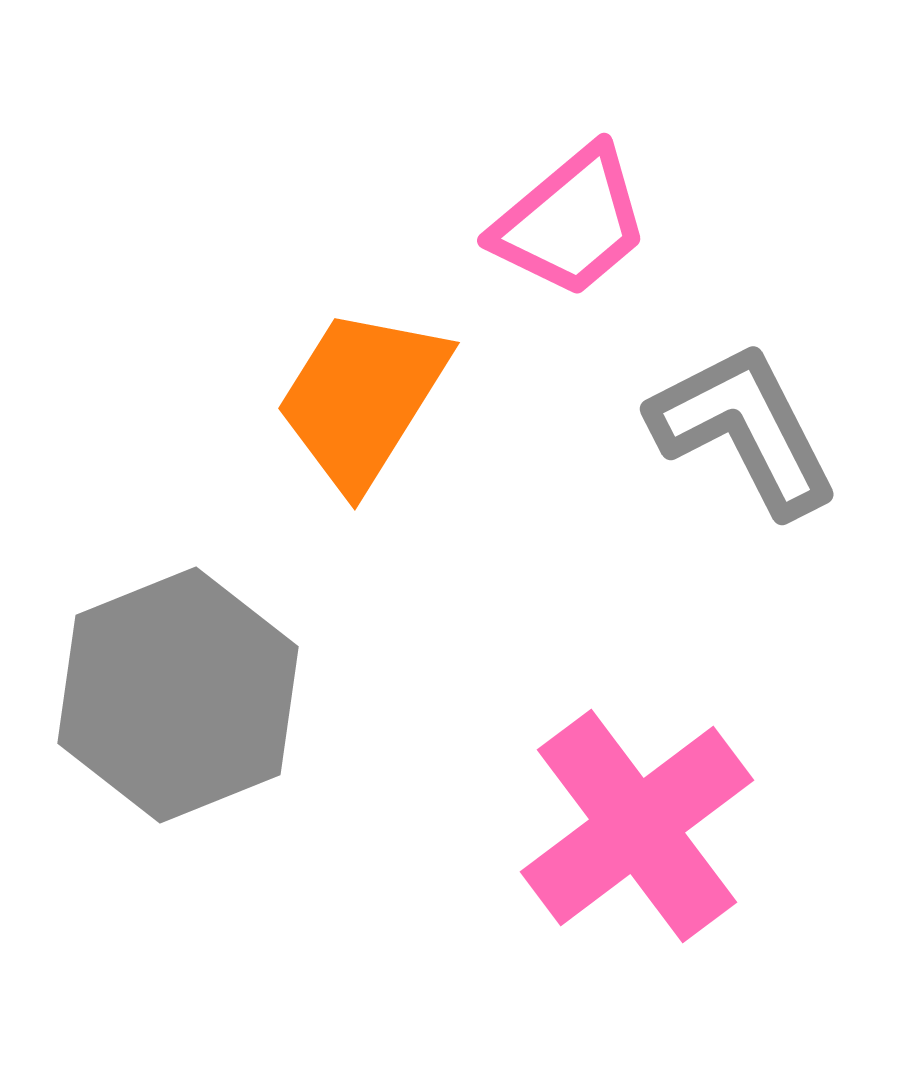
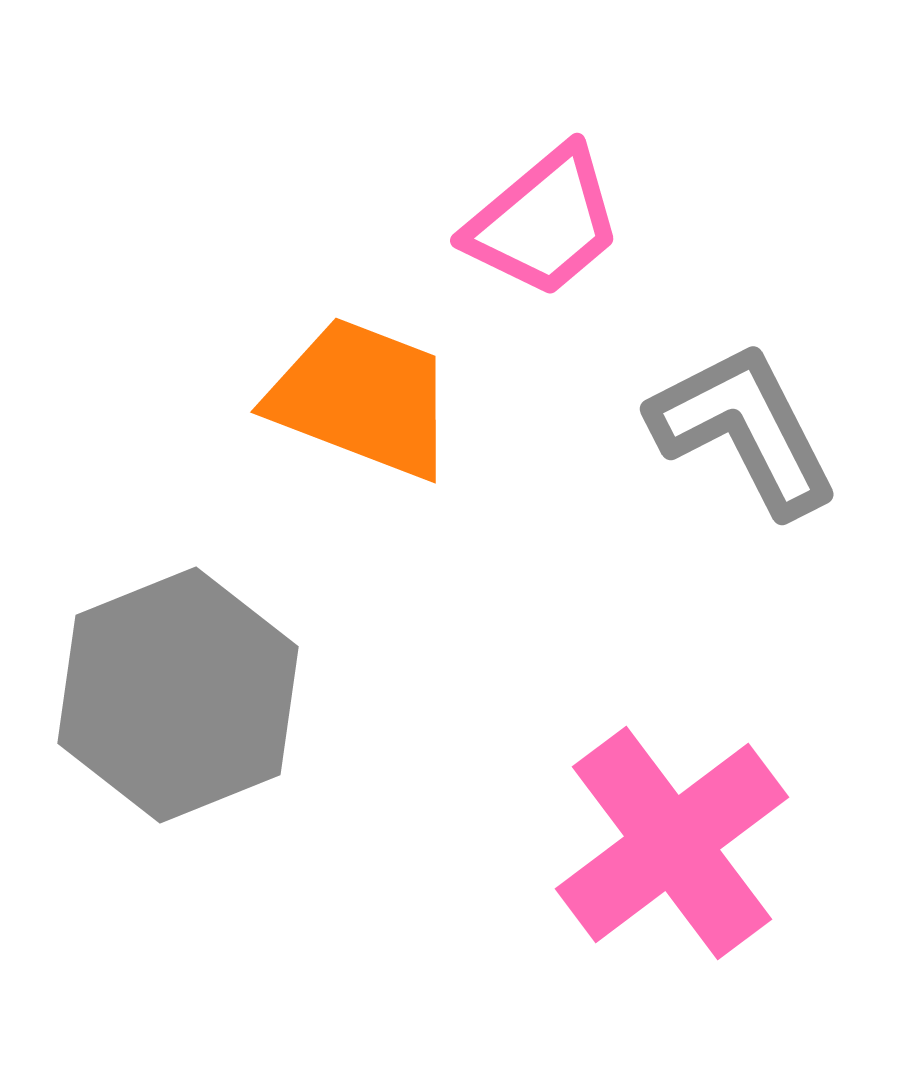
pink trapezoid: moved 27 px left
orange trapezoid: rotated 79 degrees clockwise
pink cross: moved 35 px right, 17 px down
